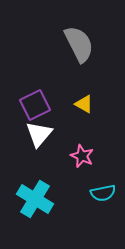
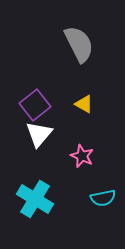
purple square: rotated 12 degrees counterclockwise
cyan semicircle: moved 5 px down
